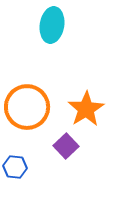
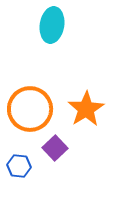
orange circle: moved 3 px right, 2 px down
purple square: moved 11 px left, 2 px down
blue hexagon: moved 4 px right, 1 px up
